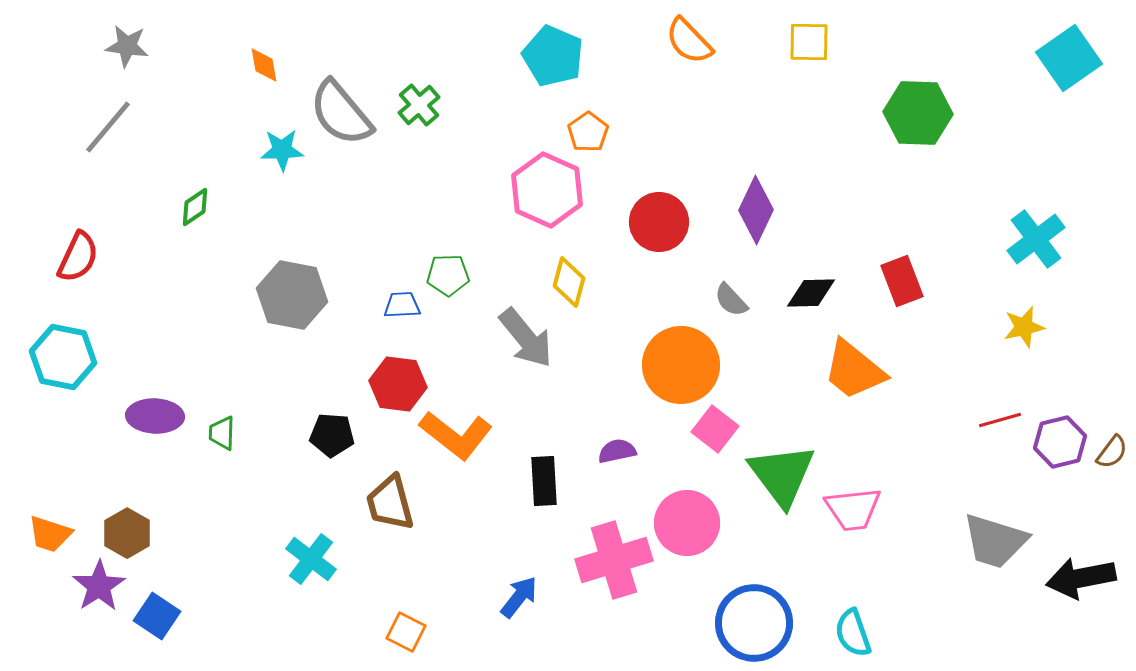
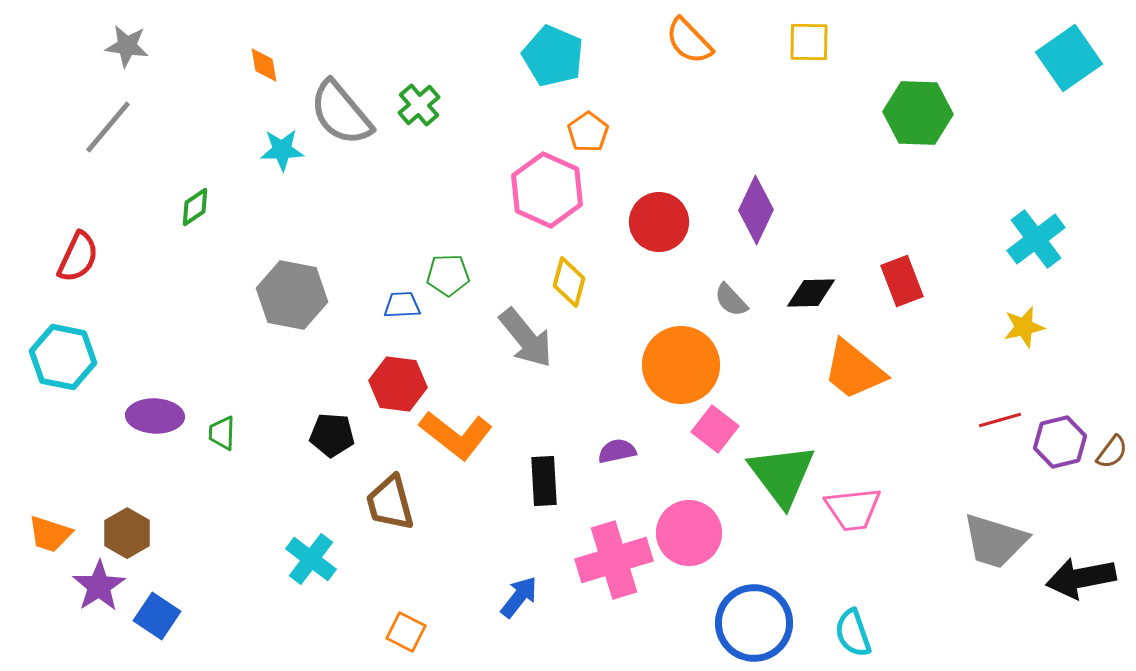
pink circle at (687, 523): moved 2 px right, 10 px down
